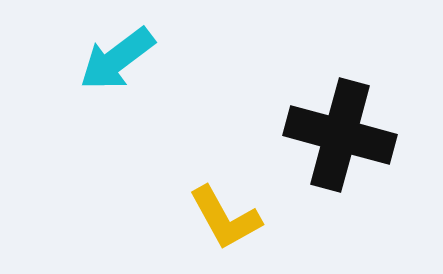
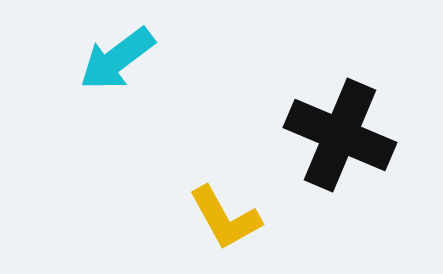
black cross: rotated 8 degrees clockwise
